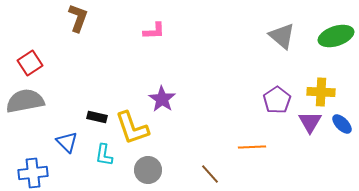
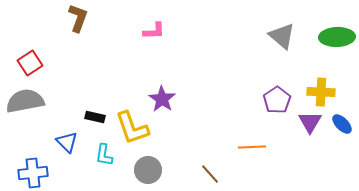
green ellipse: moved 1 px right, 1 px down; rotated 16 degrees clockwise
black rectangle: moved 2 px left
